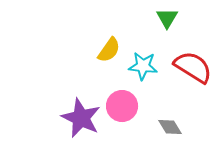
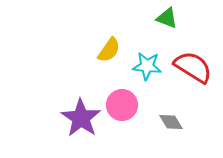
green triangle: rotated 40 degrees counterclockwise
cyan star: moved 4 px right
pink circle: moved 1 px up
purple star: rotated 9 degrees clockwise
gray diamond: moved 1 px right, 5 px up
